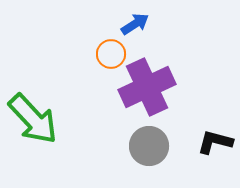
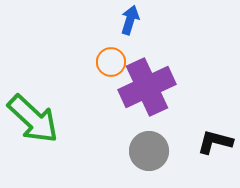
blue arrow: moved 5 px left, 4 px up; rotated 40 degrees counterclockwise
orange circle: moved 8 px down
green arrow: rotated 4 degrees counterclockwise
gray circle: moved 5 px down
